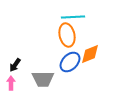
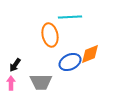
cyan line: moved 3 px left
orange ellipse: moved 17 px left
blue ellipse: rotated 20 degrees clockwise
gray trapezoid: moved 2 px left, 3 px down
